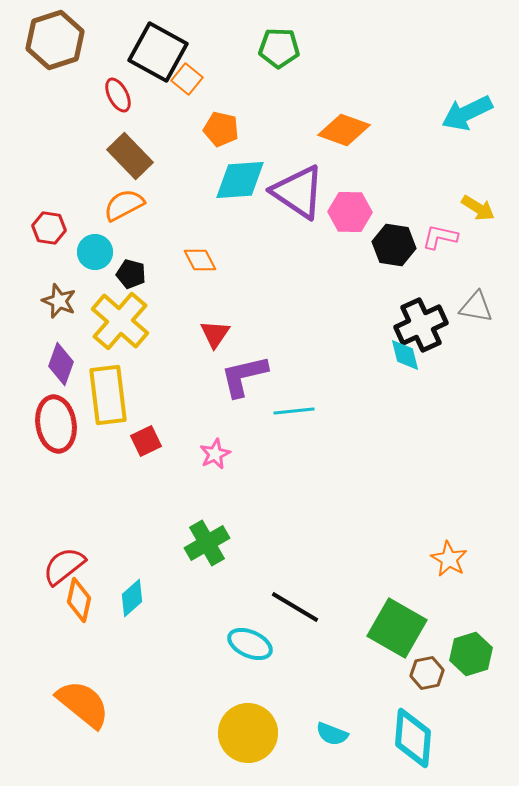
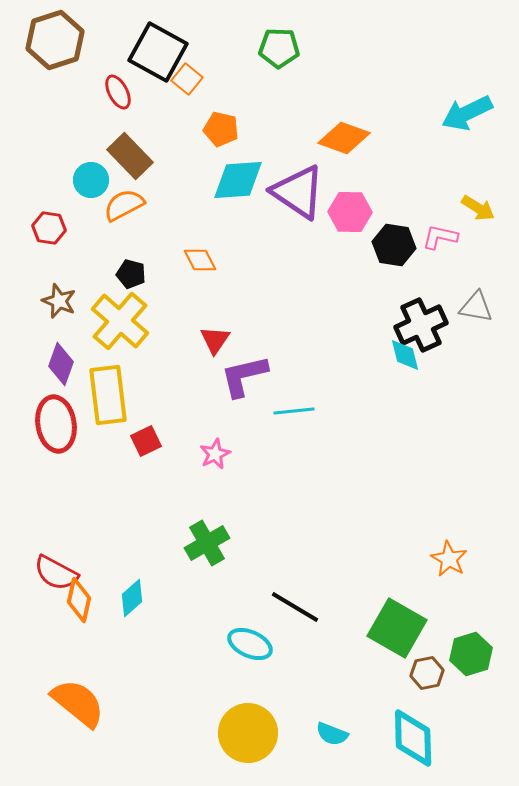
red ellipse at (118, 95): moved 3 px up
orange diamond at (344, 130): moved 8 px down
cyan diamond at (240, 180): moved 2 px left
cyan circle at (95, 252): moved 4 px left, 72 px up
red triangle at (215, 334): moved 6 px down
red semicircle at (64, 566): moved 8 px left, 7 px down; rotated 114 degrees counterclockwise
orange semicircle at (83, 704): moved 5 px left, 1 px up
cyan diamond at (413, 738): rotated 6 degrees counterclockwise
